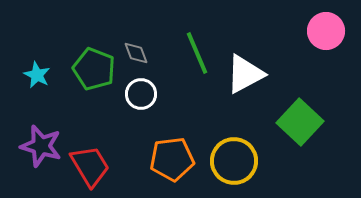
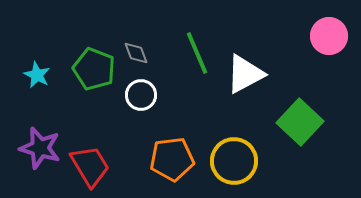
pink circle: moved 3 px right, 5 px down
white circle: moved 1 px down
purple star: moved 1 px left, 2 px down
